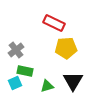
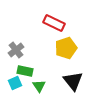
yellow pentagon: rotated 15 degrees counterclockwise
black triangle: rotated 10 degrees counterclockwise
green triangle: moved 8 px left; rotated 48 degrees counterclockwise
